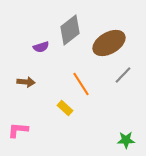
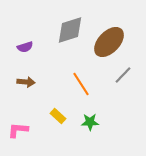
gray diamond: rotated 20 degrees clockwise
brown ellipse: moved 1 px up; rotated 16 degrees counterclockwise
purple semicircle: moved 16 px left
yellow rectangle: moved 7 px left, 8 px down
green star: moved 36 px left, 18 px up
